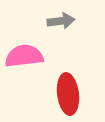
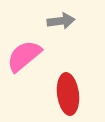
pink semicircle: rotated 33 degrees counterclockwise
